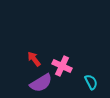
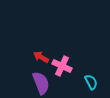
red arrow: moved 7 px right, 2 px up; rotated 21 degrees counterclockwise
purple semicircle: rotated 80 degrees counterclockwise
